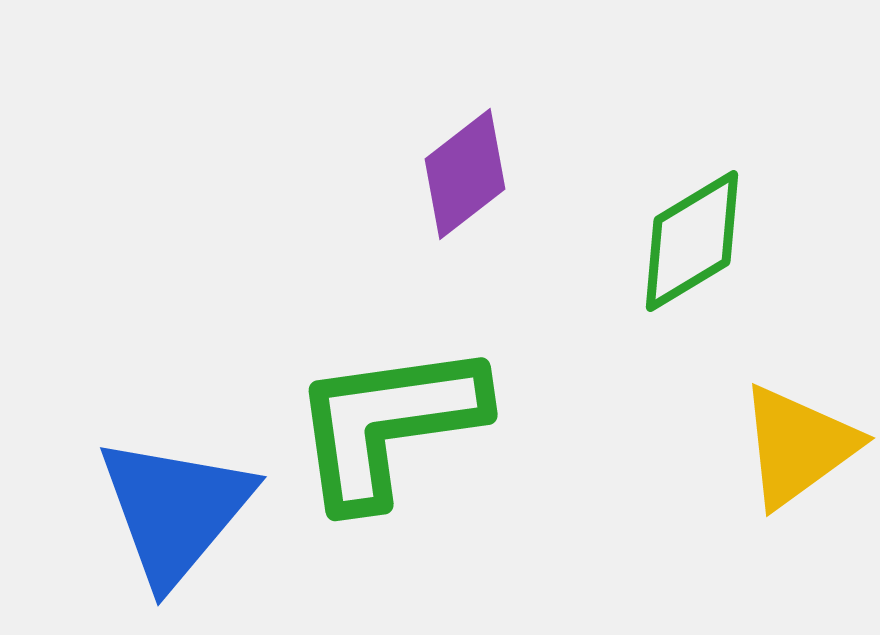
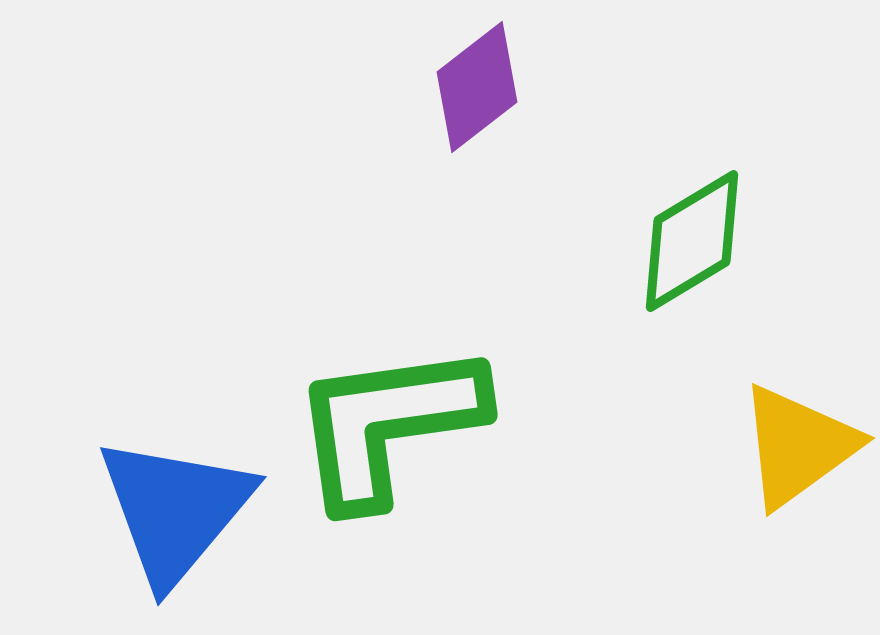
purple diamond: moved 12 px right, 87 px up
